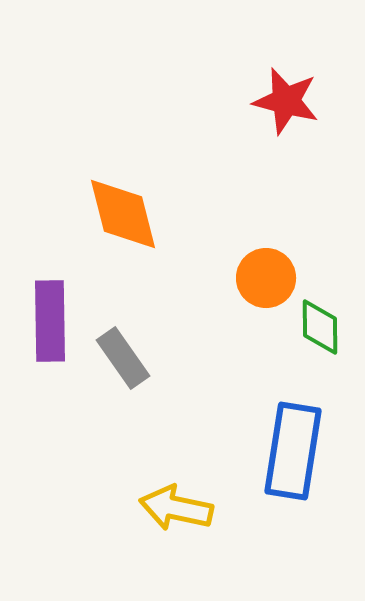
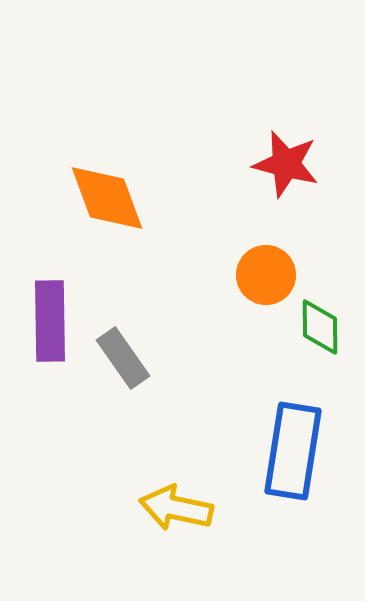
red star: moved 63 px down
orange diamond: moved 16 px left, 16 px up; rotated 6 degrees counterclockwise
orange circle: moved 3 px up
